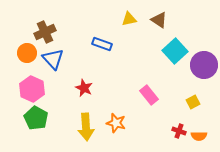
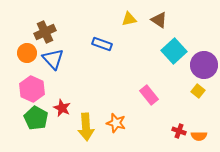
cyan square: moved 1 px left
red star: moved 22 px left, 20 px down
yellow square: moved 5 px right, 11 px up; rotated 24 degrees counterclockwise
